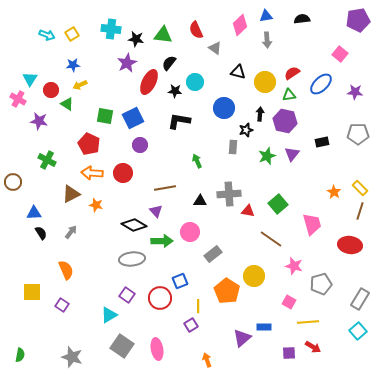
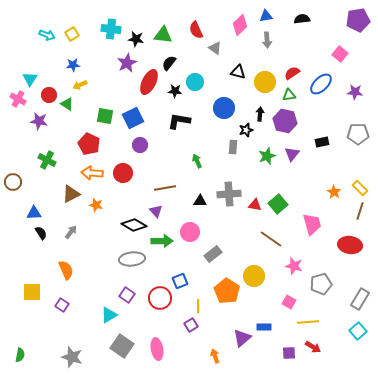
red circle at (51, 90): moved 2 px left, 5 px down
red triangle at (248, 211): moved 7 px right, 6 px up
orange arrow at (207, 360): moved 8 px right, 4 px up
